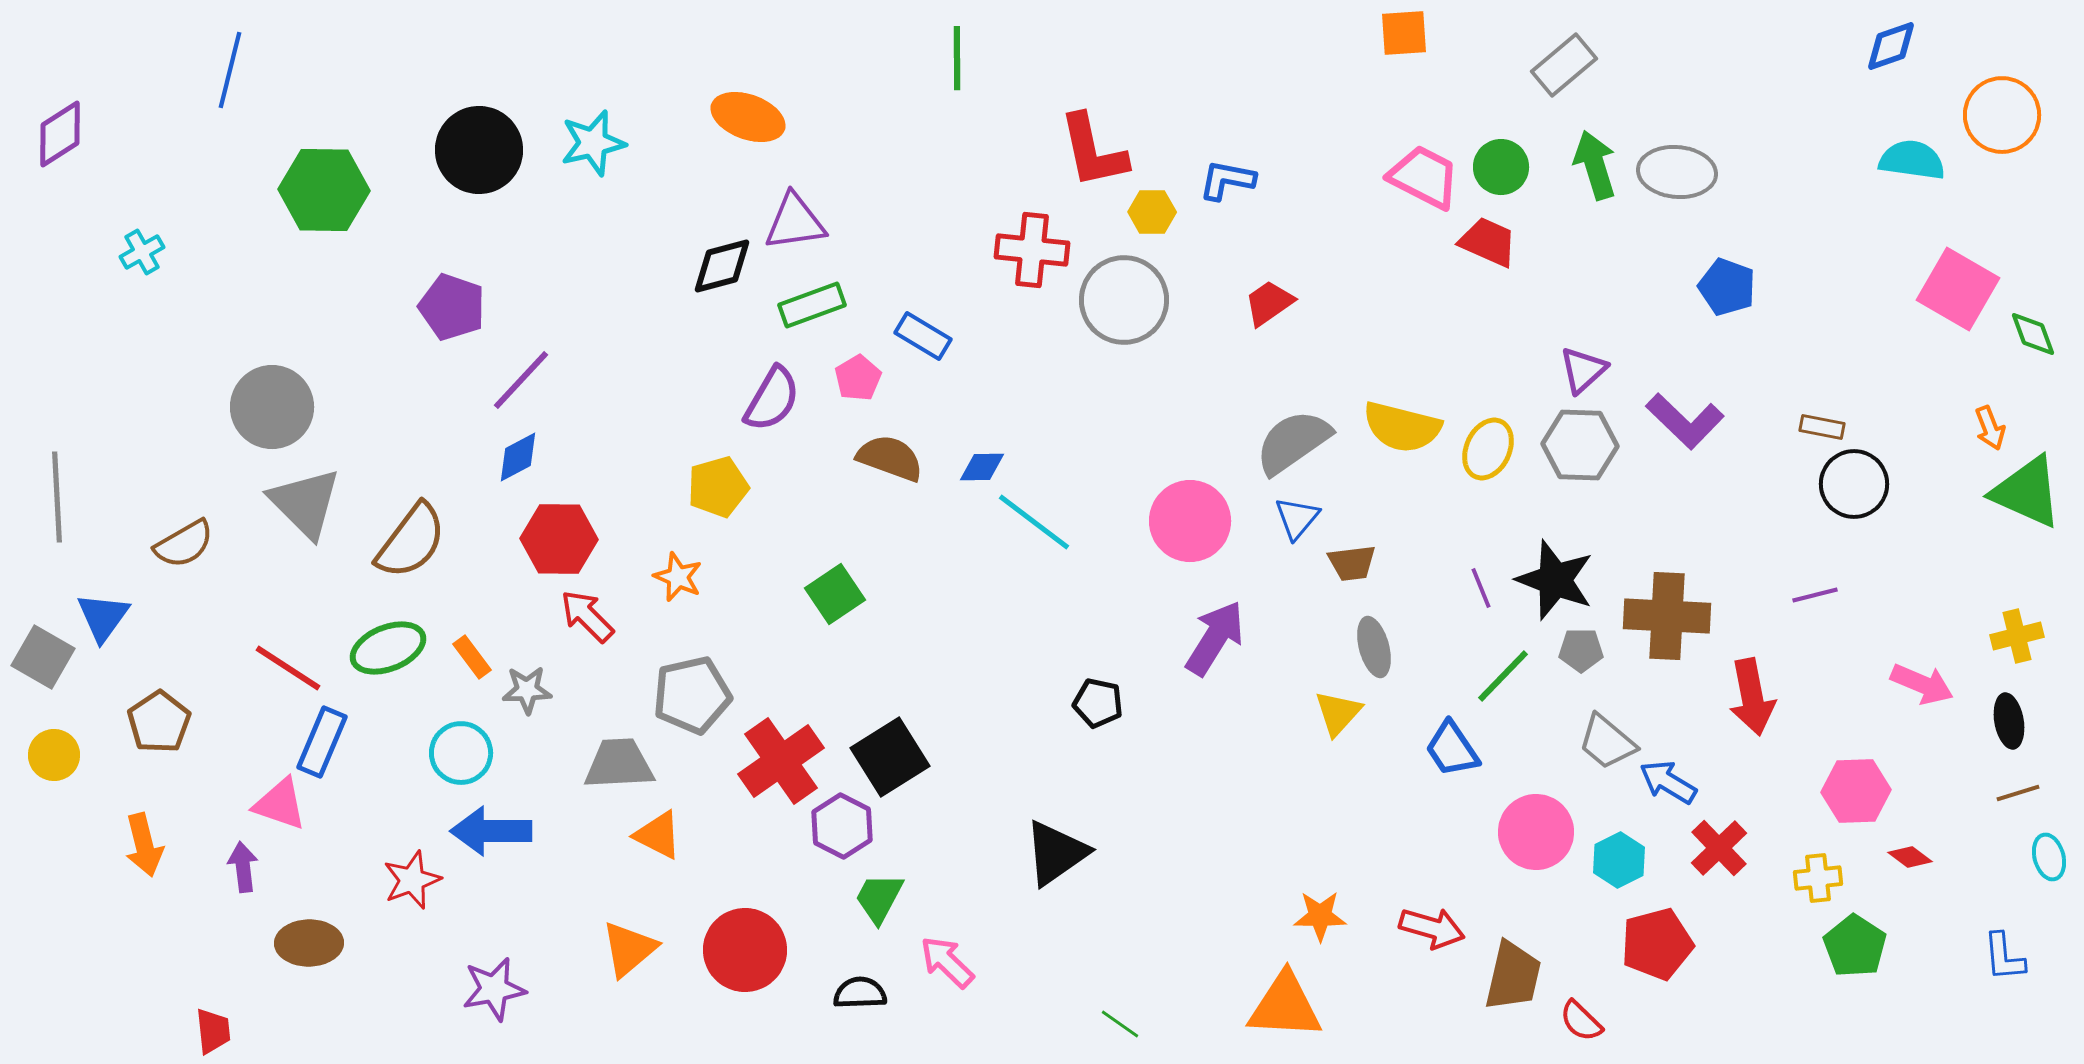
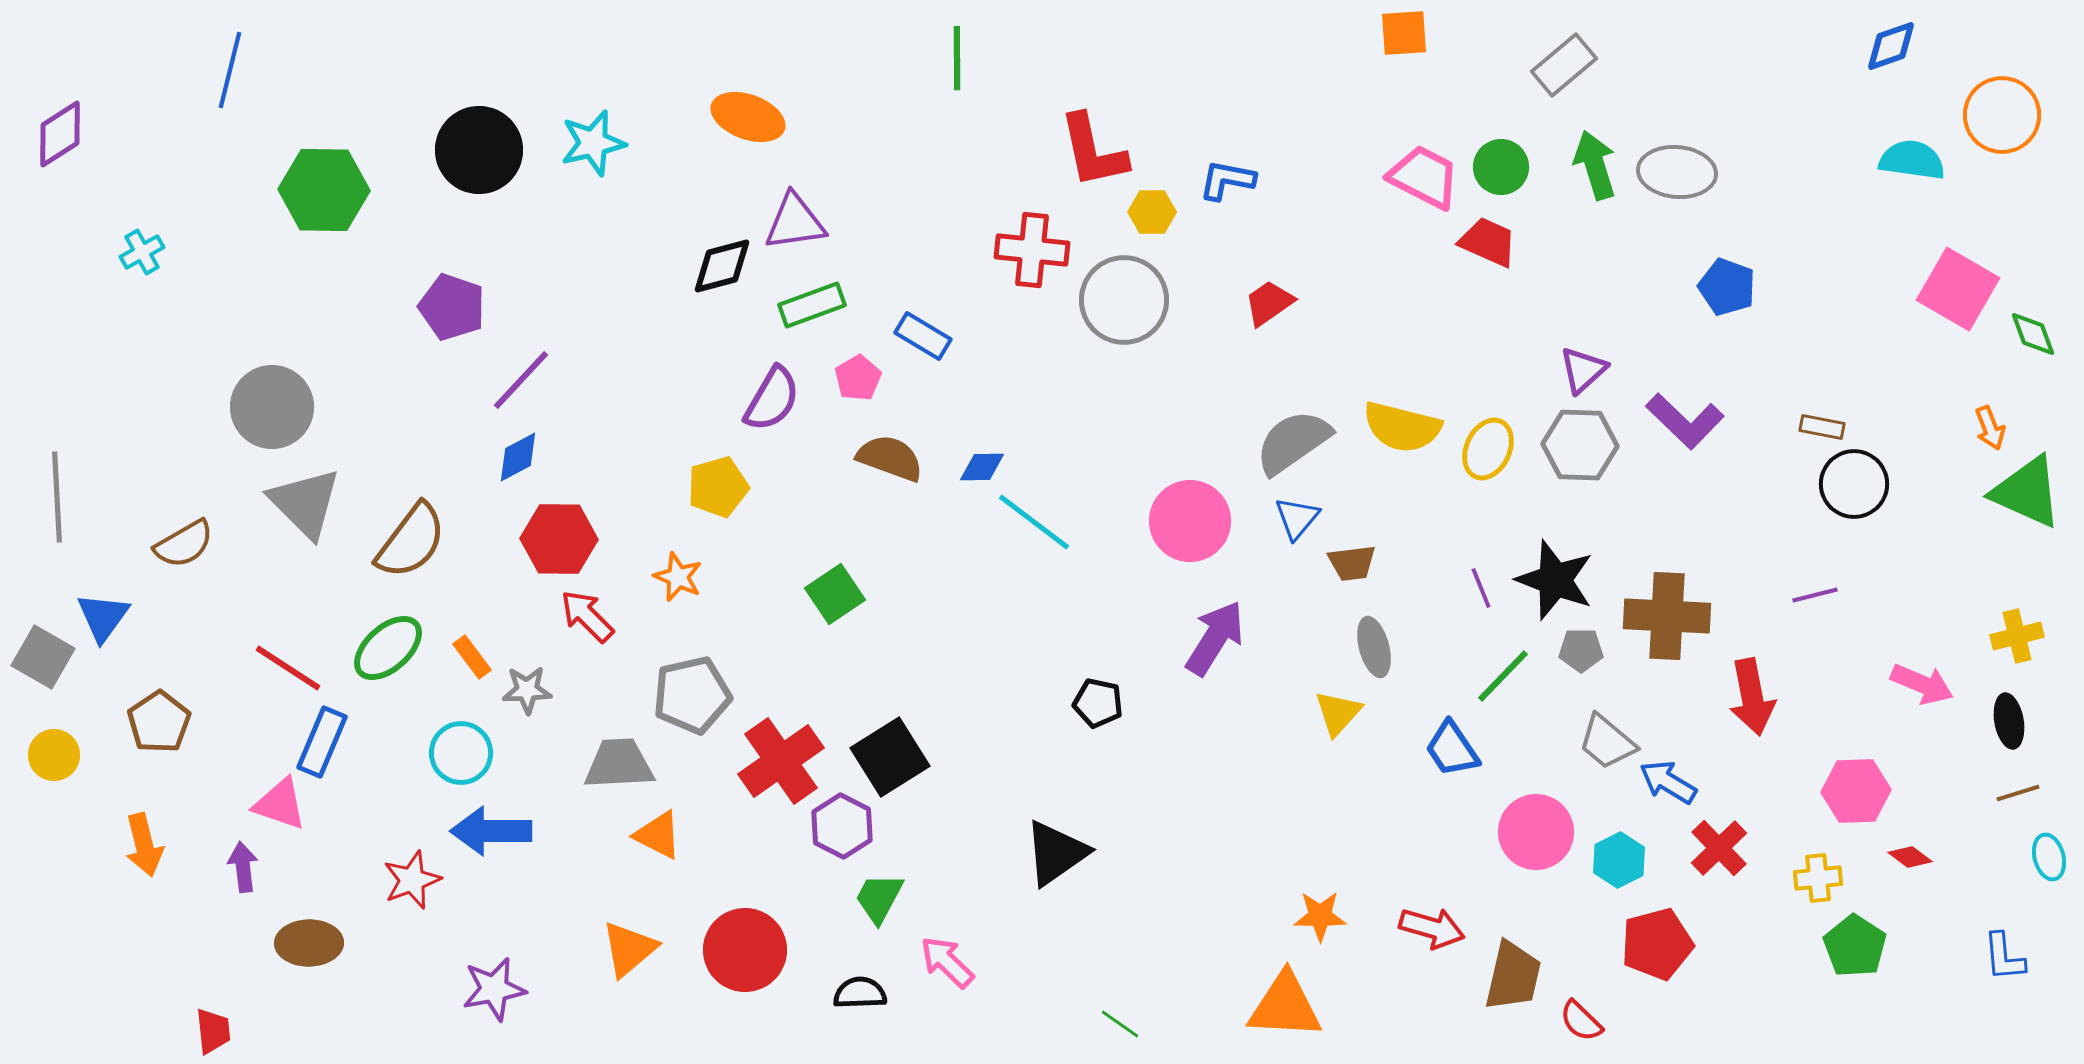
green ellipse at (388, 648): rotated 20 degrees counterclockwise
